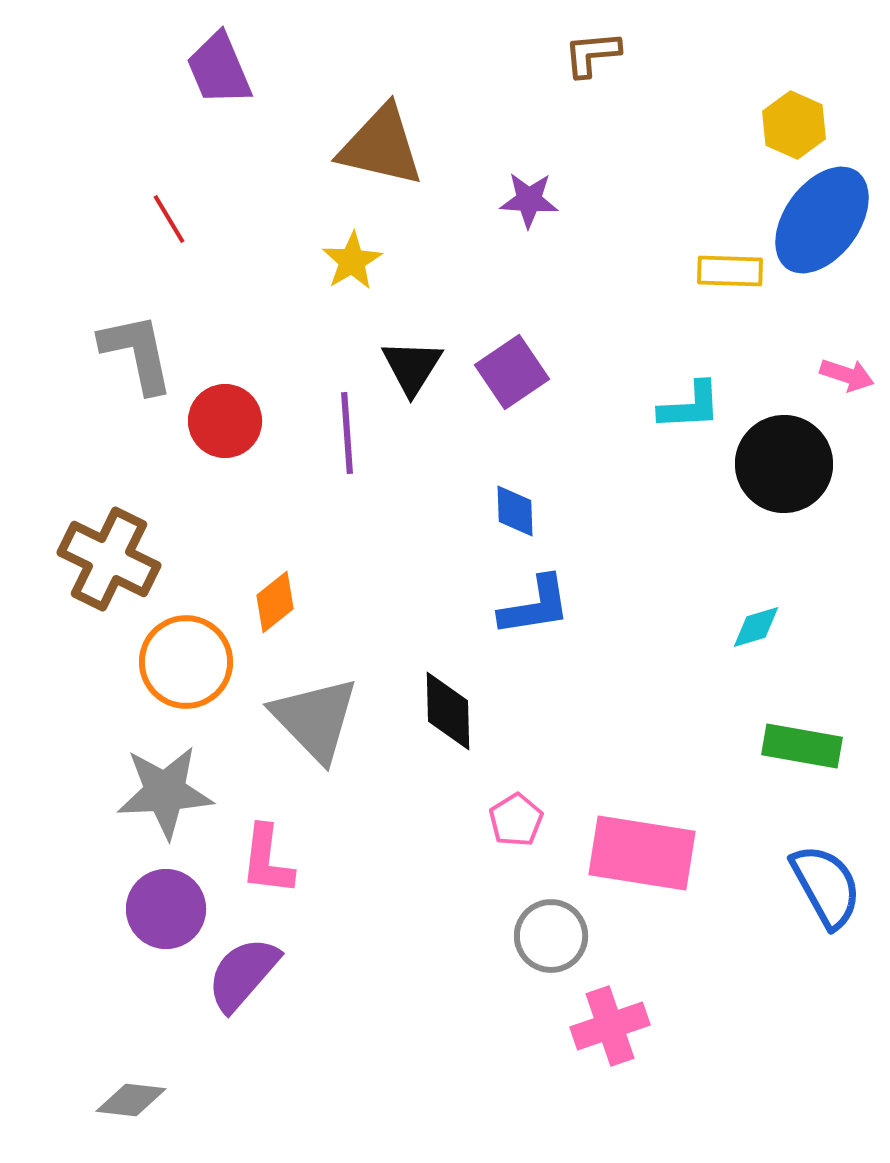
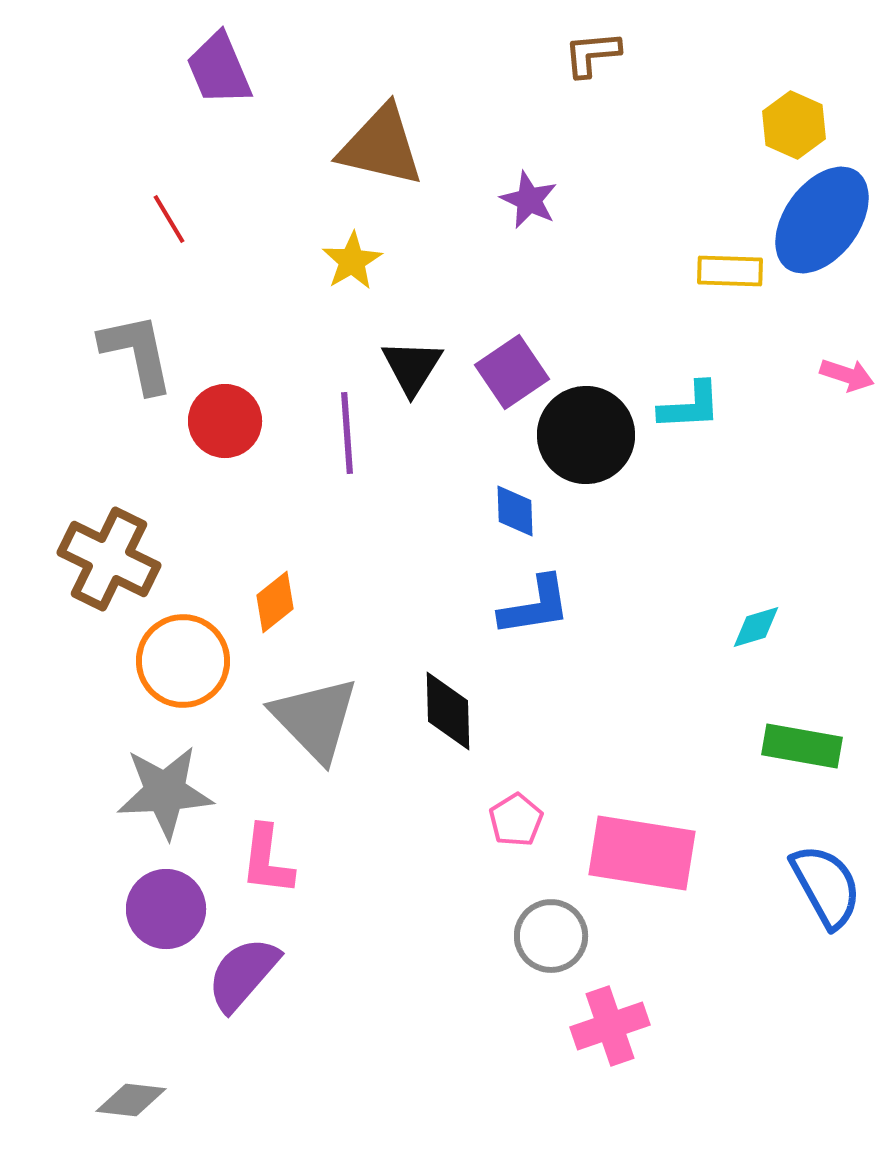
purple star: rotated 22 degrees clockwise
black circle: moved 198 px left, 29 px up
orange circle: moved 3 px left, 1 px up
